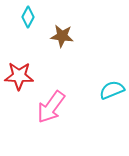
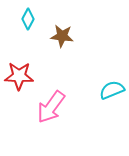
cyan diamond: moved 2 px down
